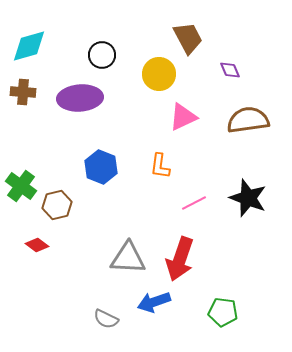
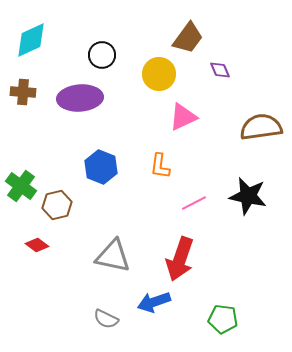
brown trapezoid: rotated 64 degrees clockwise
cyan diamond: moved 2 px right, 6 px up; rotated 9 degrees counterclockwise
purple diamond: moved 10 px left
brown semicircle: moved 13 px right, 7 px down
black star: moved 2 px up; rotated 9 degrees counterclockwise
gray triangle: moved 15 px left, 2 px up; rotated 9 degrees clockwise
green pentagon: moved 7 px down
